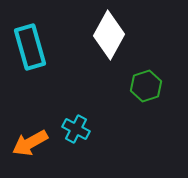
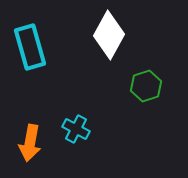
orange arrow: rotated 51 degrees counterclockwise
